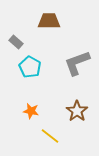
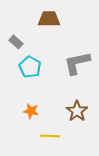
brown trapezoid: moved 2 px up
gray L-shape: rotated 8 degrees clockwise
yellow line: rotated 36 degrees counterclockwise
